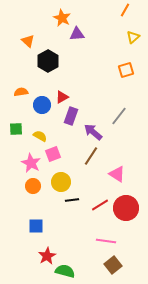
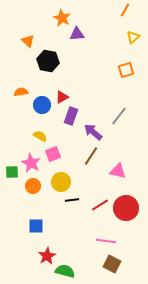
black hexagon: rotated 20 degrees counterclockwise
green square: moved 4 px left, 43 px down
pink triangle: moved 1 px right, 3 px up; rotated 18 degrees counterclockwise
brown square: moved 1 px left, 1 px up; rotated 24 degrees counterclockwise
